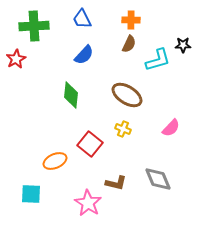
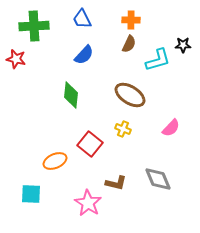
red star: rotated 30 degrees counterclockwise
brown ellipse: moved 3 px right
